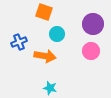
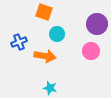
purple circle: moved 4 px right
